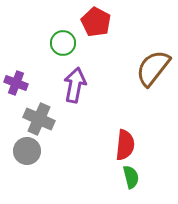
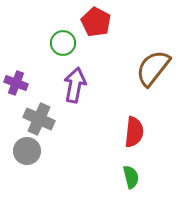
red semicircle: moved 9 px right, 13 px up
